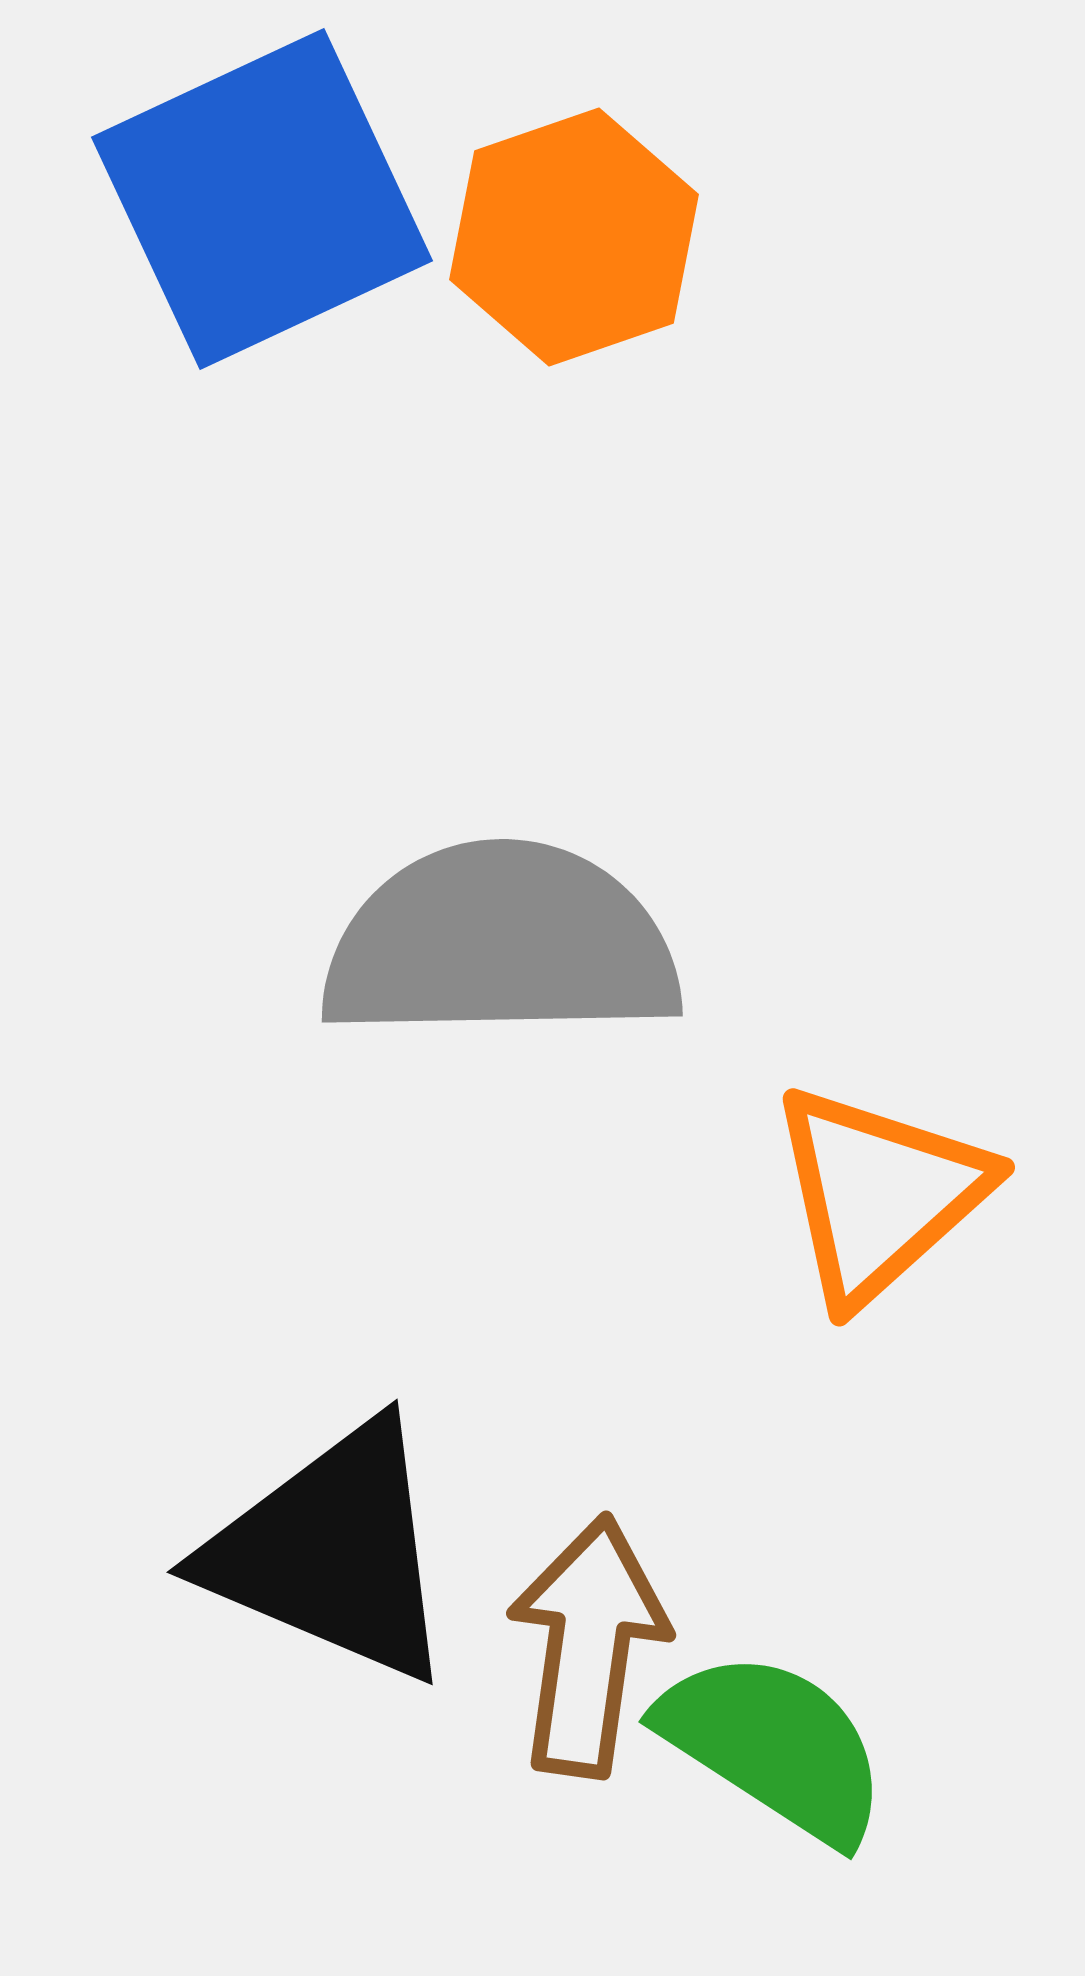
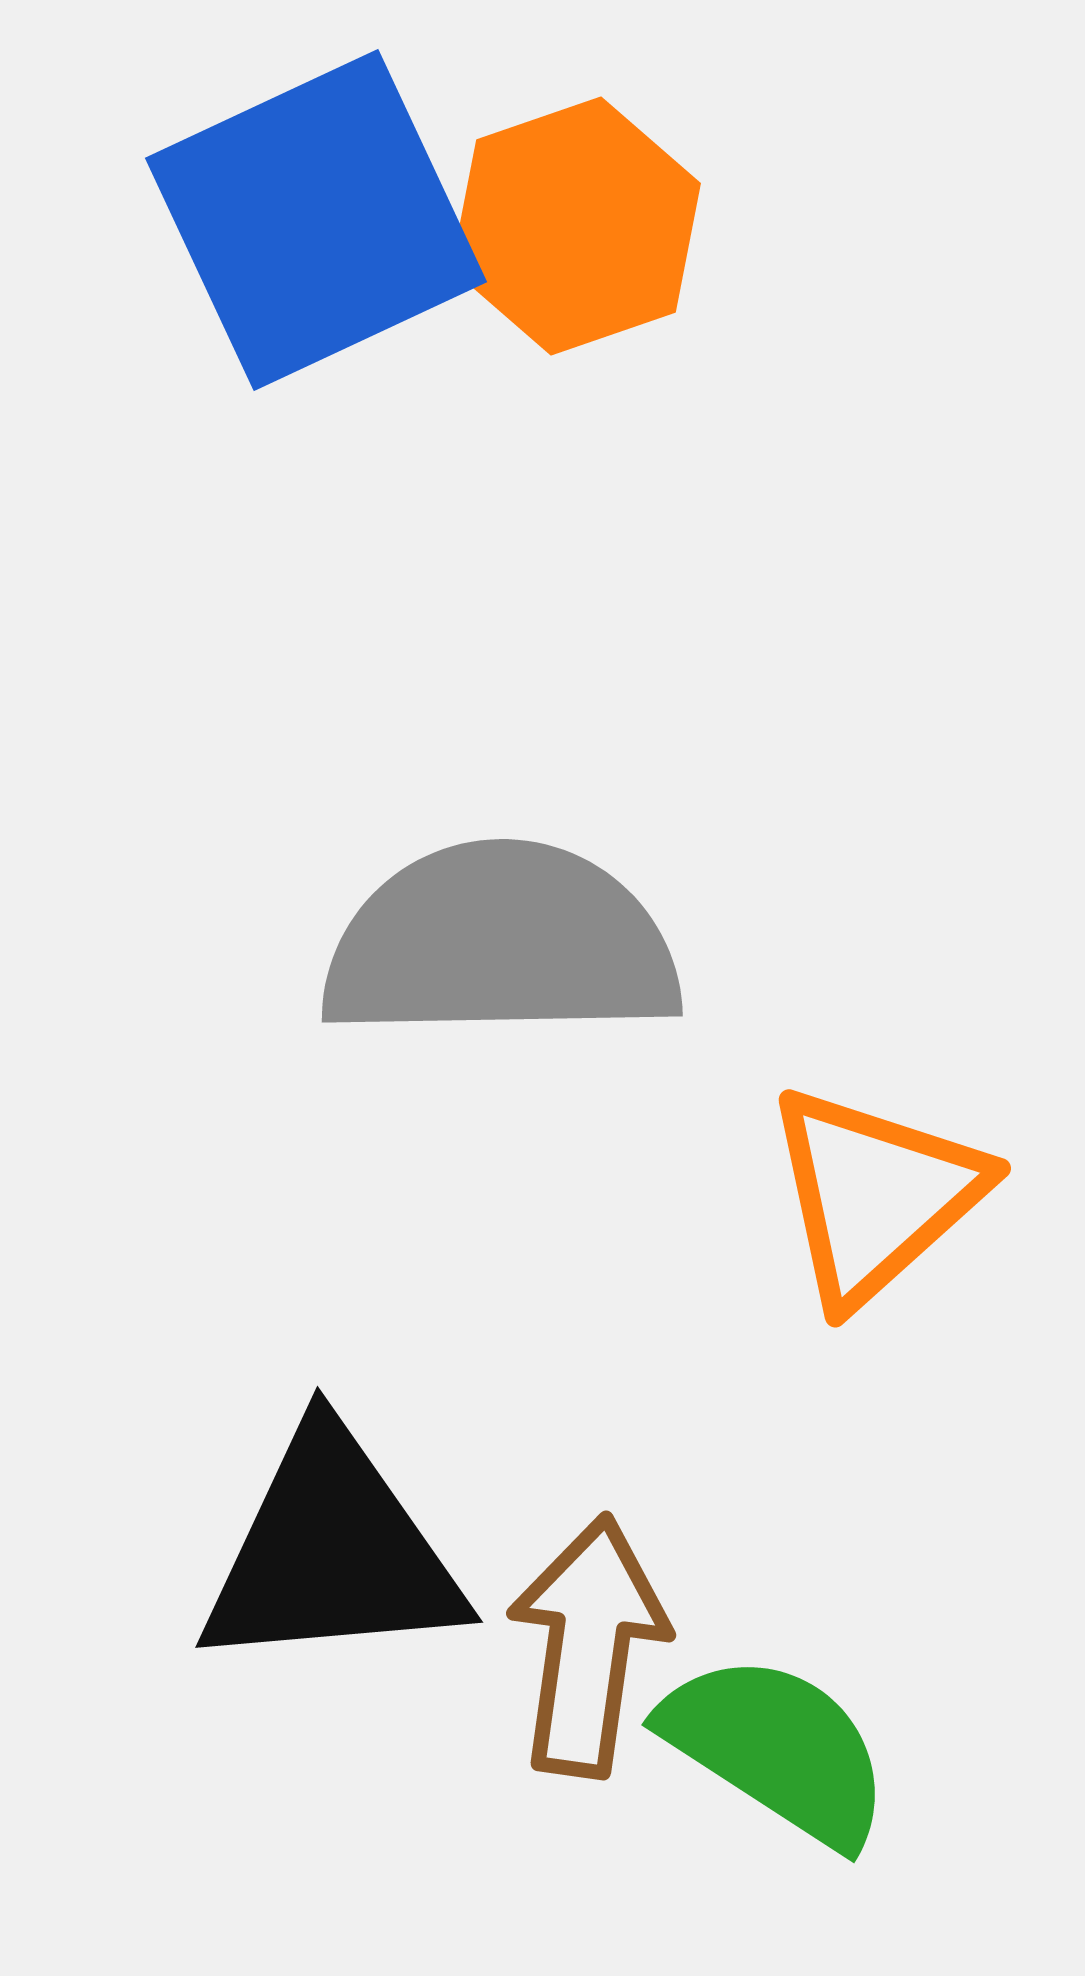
blue square: moved 54 px right, 21 px down
orange hexagon: moved 2 px right, 11 px up
orange triangle: moved 4 px left, 1 px down
black triangle: rotated 28 degrees counterclockwise
green semicircle: moved 3 px right, 3 px down
